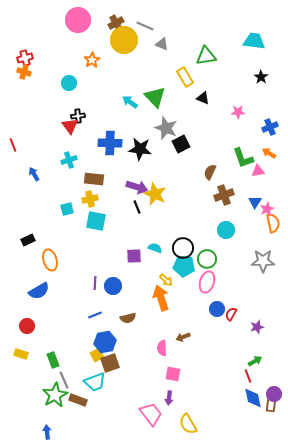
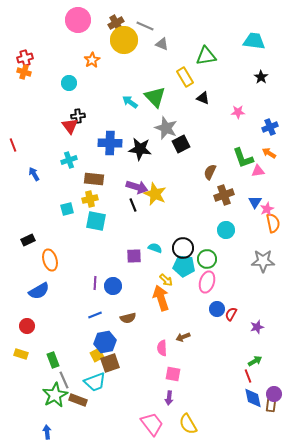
black line at (137, 207): moved 4 px left, 2 px up
pink trapezoid at (151, 414): moved 1 px right, 10 px down
